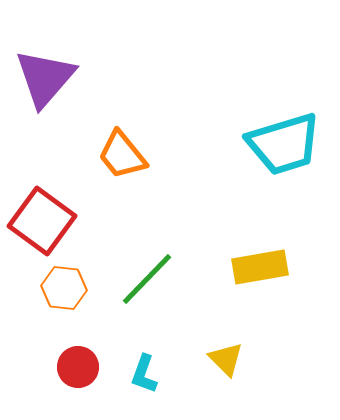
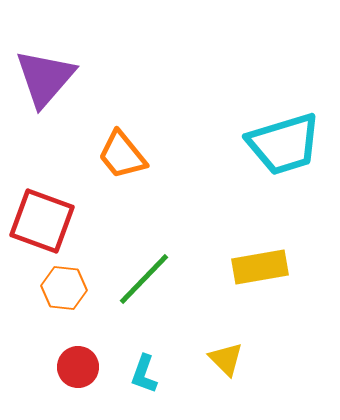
red square: rotated 16 degrees counterclockwise
green line: moved 3 px left
